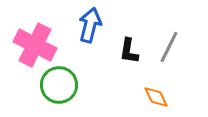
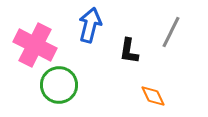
gray line: moved 2 px right, 15 px up
orange diamond: moved 3 px left, 1 px up
